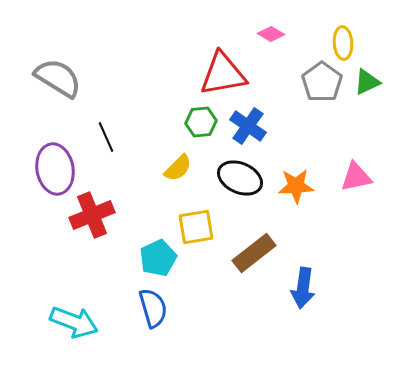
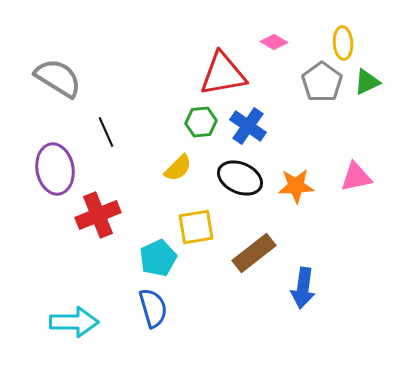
pink diamond: moved 3 px right, 8 px down
black line: moved 5 px up
red cross: moved 6 px right
cyan arrow: rotated 21 degrees counterclockwise
